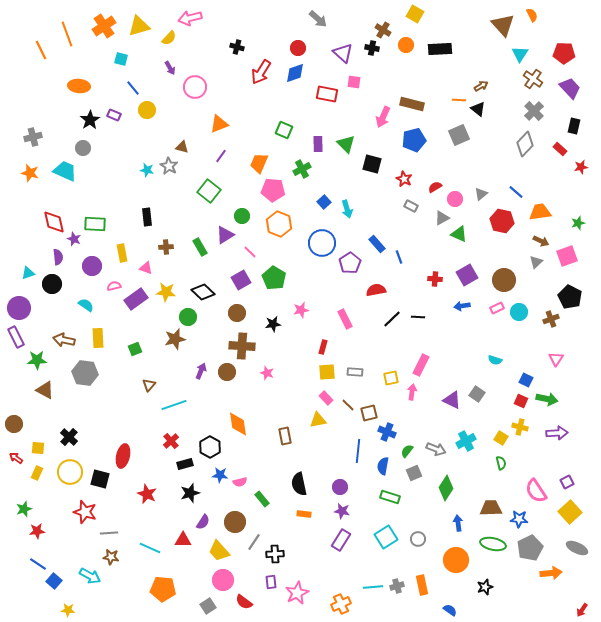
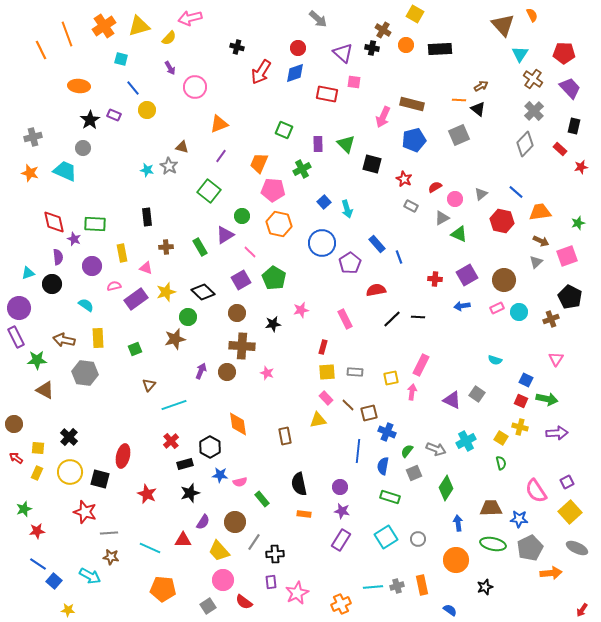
orange hexagon at (279, 224): rotated 10 degrees counterclockwise
yellow star at (166, 292): rotated 24 degrees counterclockwise
